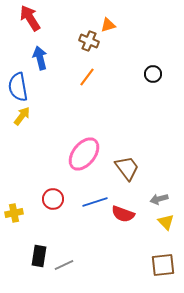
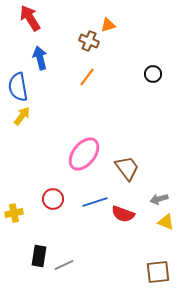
yellow triangle: rotated 24 degrees counterclockwise
brown square: moved 5 px left, 7 px down
